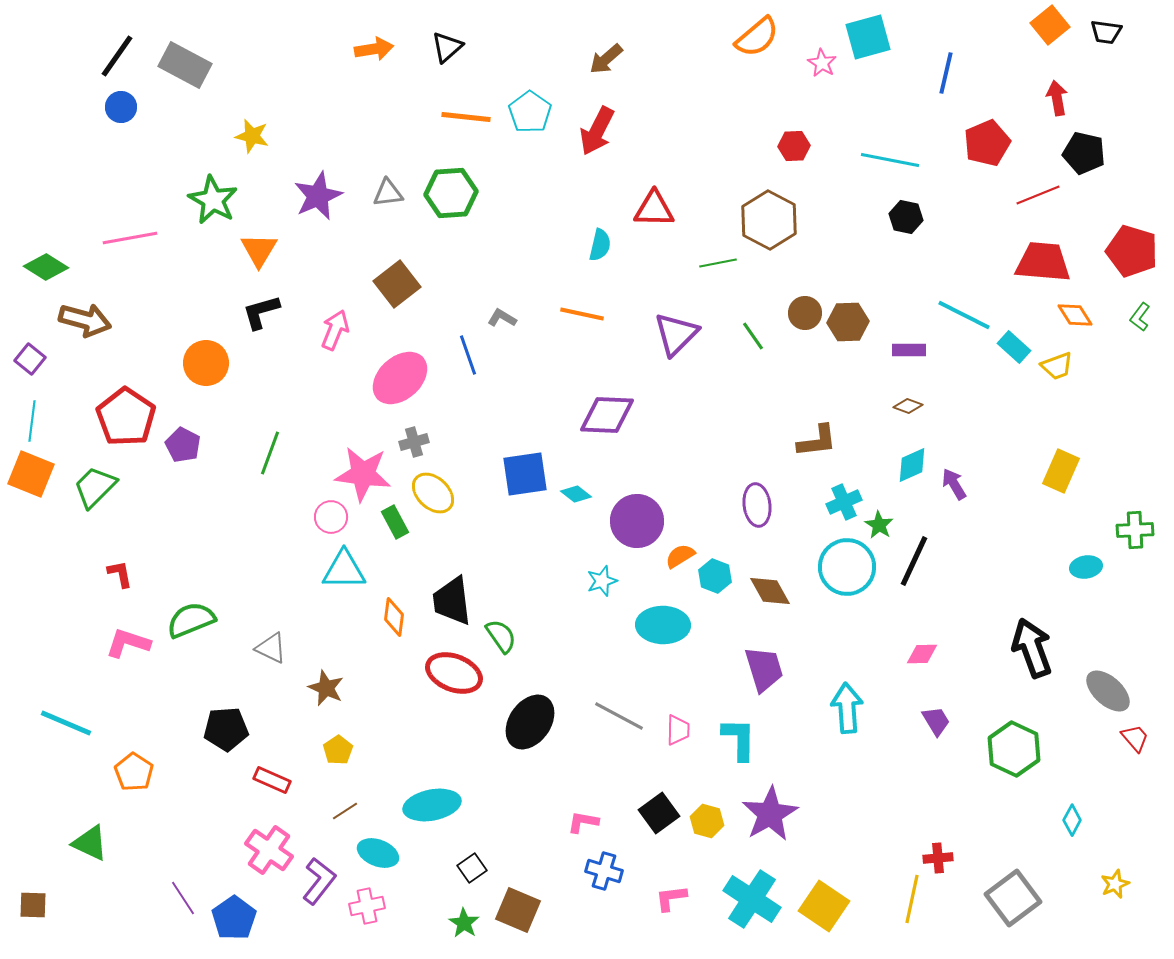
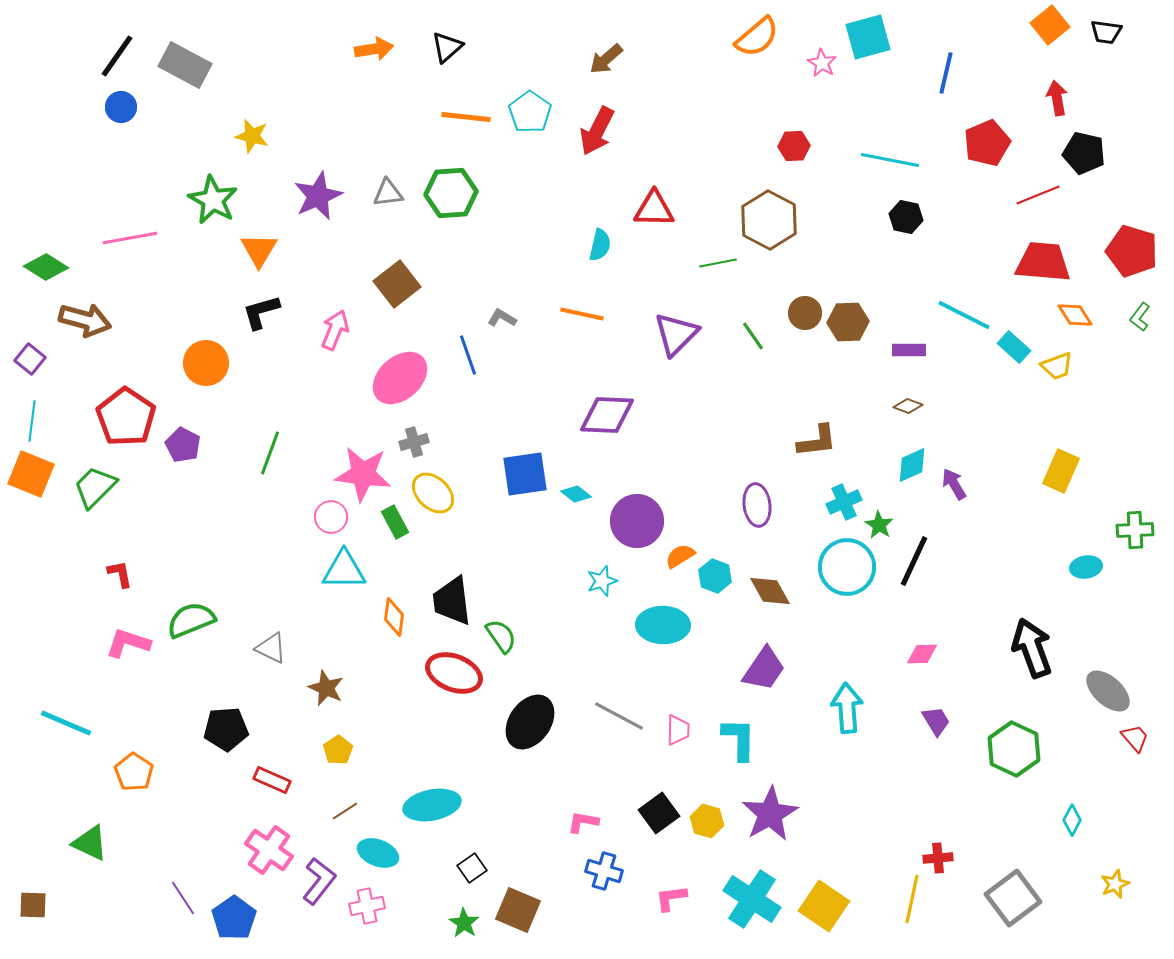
purple trapezoid at (764, 669): rotated 51 degrees clockwise
